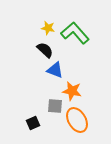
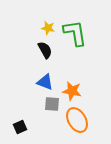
green L-shape: rotated 32 degrees clockwise
black semicircle: rotated 18 degrees clockwise
blue triangle: moved 10 px left, 12 px down
gray square: moved 3 px left, 2 px up
black square: moved 13 px left, 4 px down
